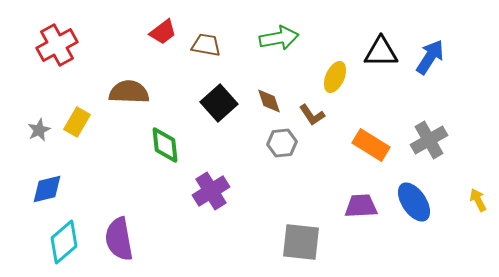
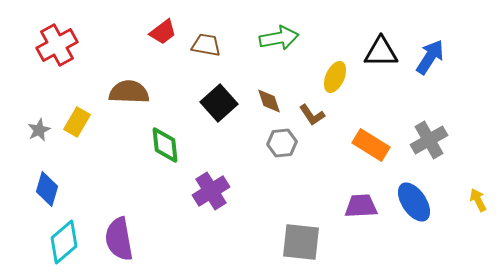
blue diamond: rotated 60 degrees counterclockwise
